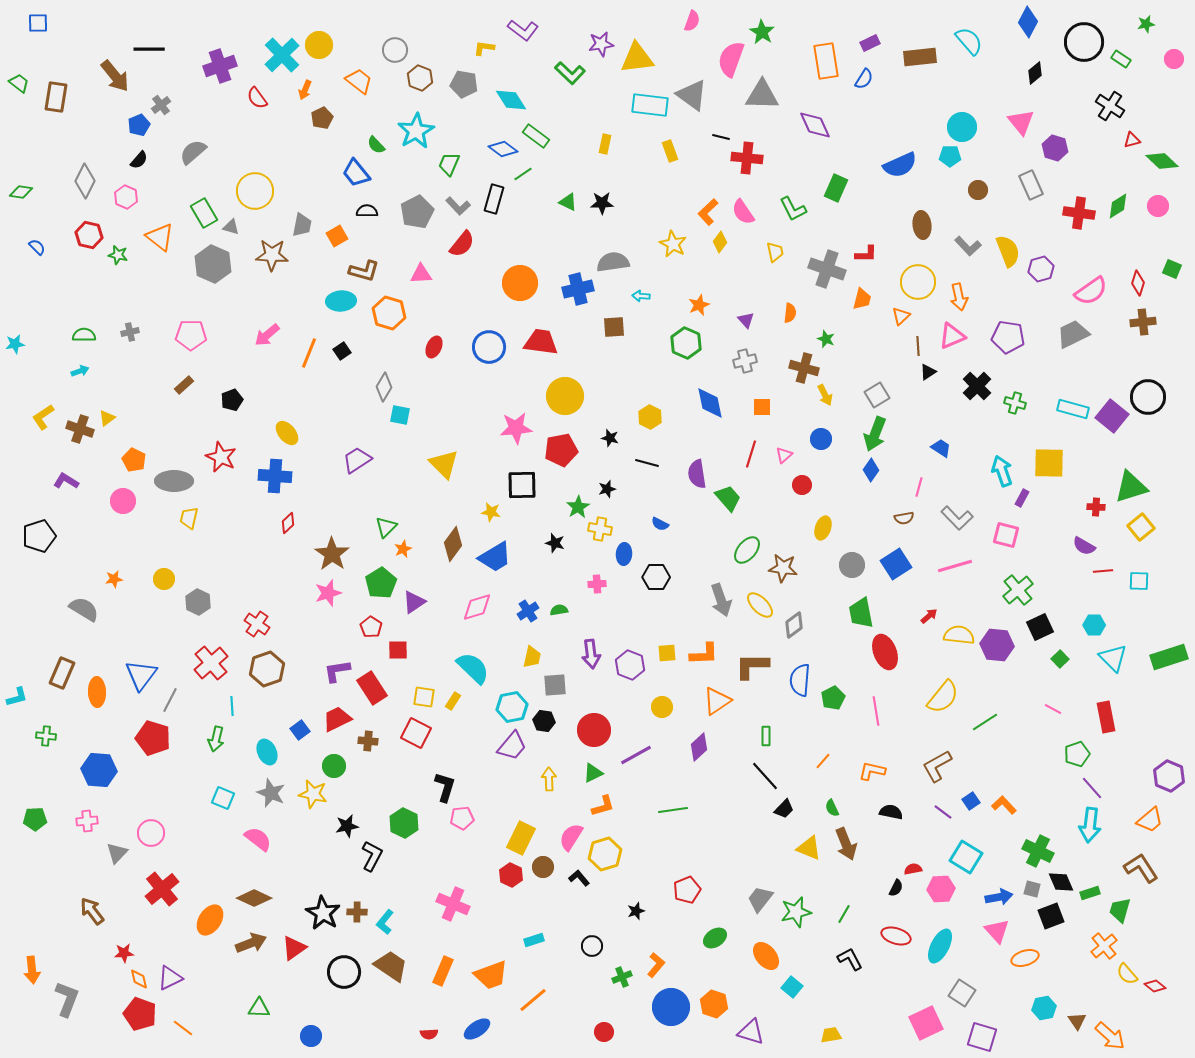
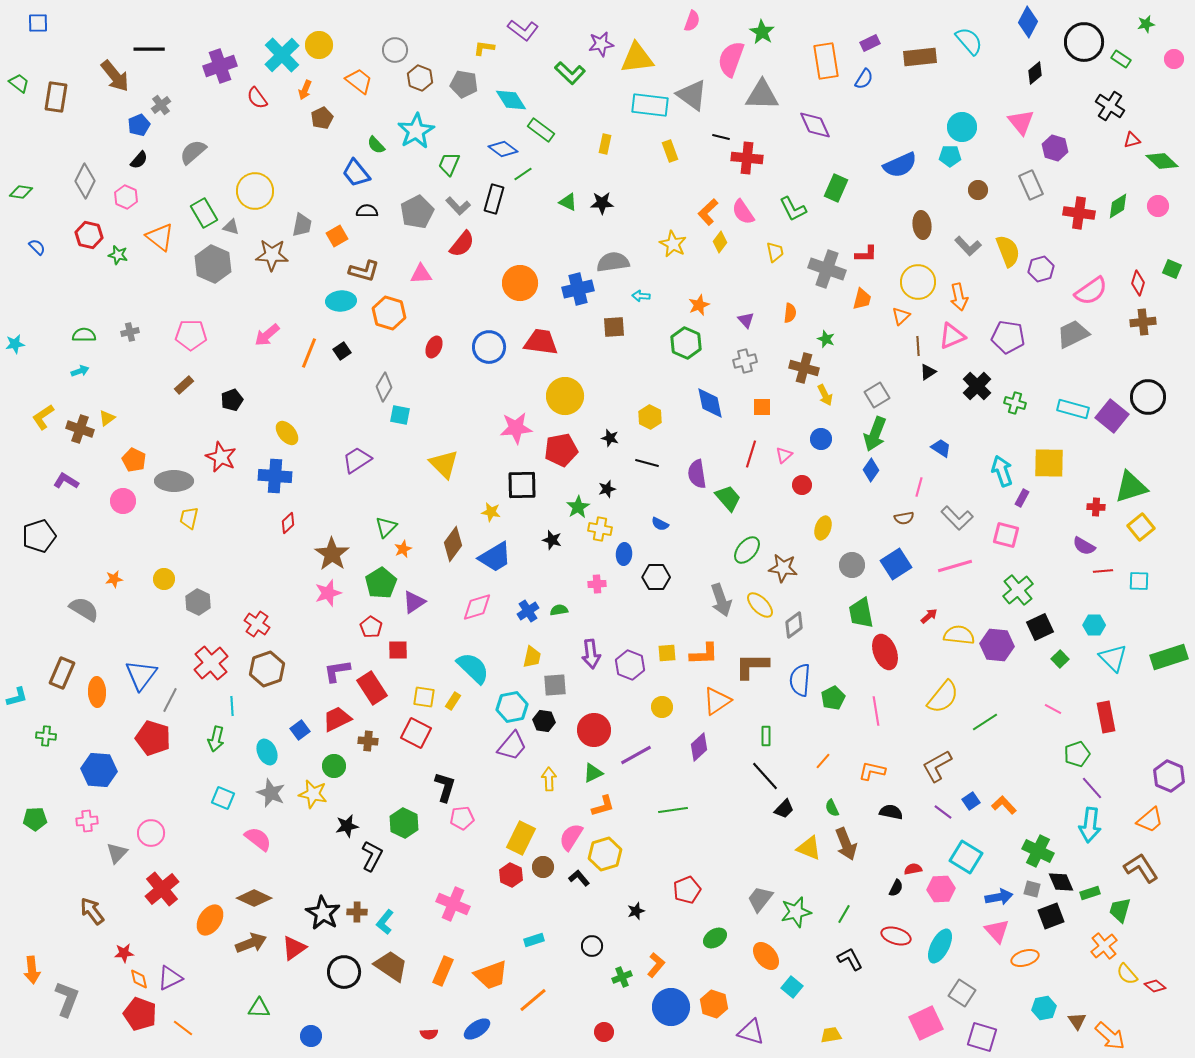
green rectangle at (536, 136): moved 5 px right, 6 px up
black star at (555, 543): moved 3 px left, 3 px up
